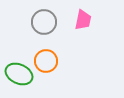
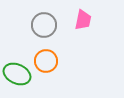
gray circle: moved 3 px down
green ellipse: moved 2 px left
